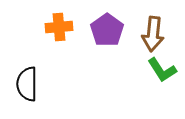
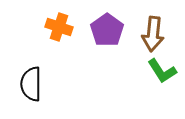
orange cross: rotated 24 degrees clockwise
green L-shape: moved 1 px down
black semicircle: moved 4 px right
